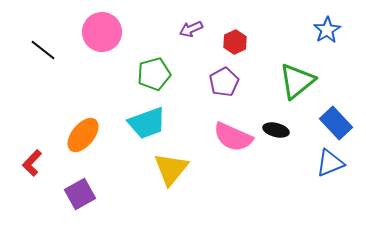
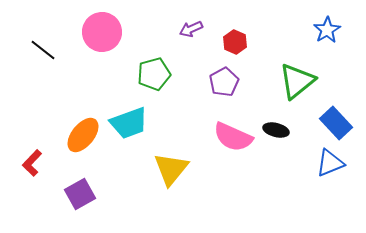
red hexagon: rotated 10 degrees counterclockwise
cyan trapezoid: moved 18 px left
